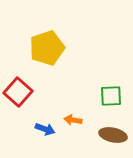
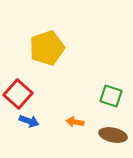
red square: moved 2 px down
green square: rotated 20 degrees clockwise
orange arrow: moved 2 px right, 2 px down
blue arrow: moved 16 px left, 8 px up
